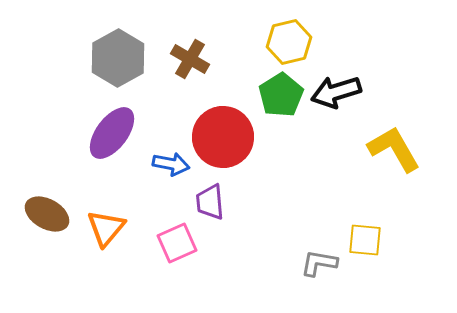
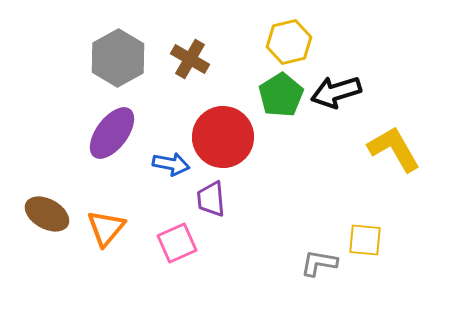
purple trapezoid: moved 1 px right, 3 px up
